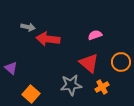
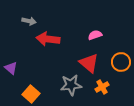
gray arrow: moved 1 px right, 6 px up
